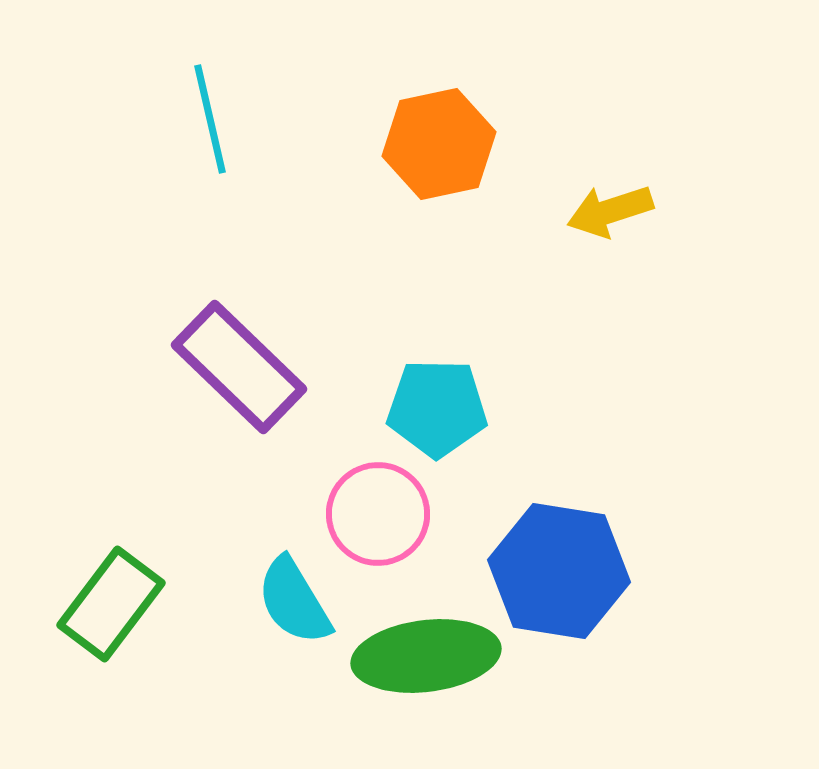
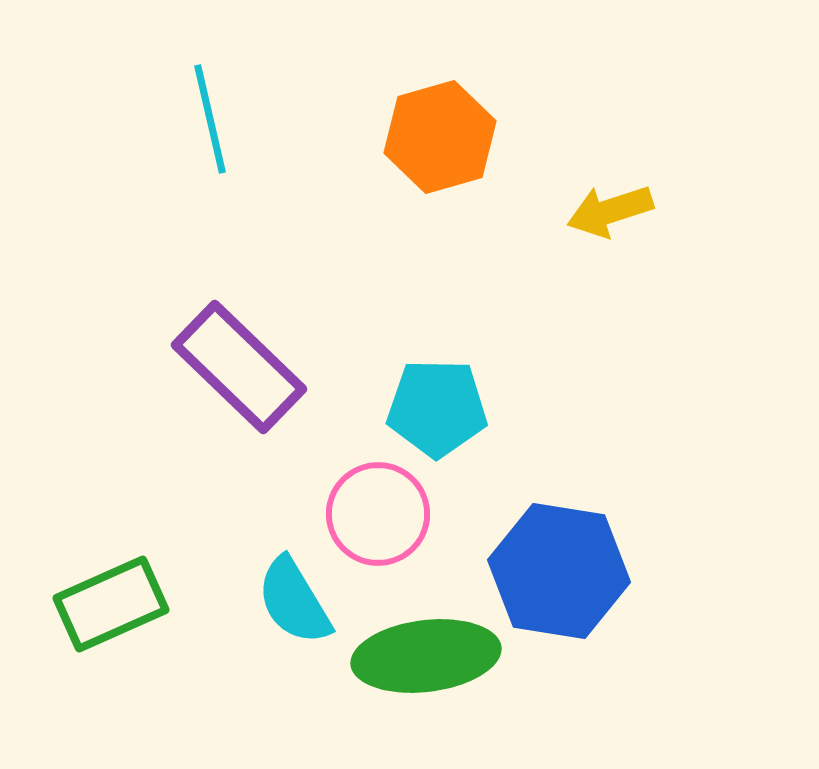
orange hexagon: moved 1 px right, 7 px up; rotated 4 degrees counterclockwise
green rectangle: rotated 29 degrees clockwise
